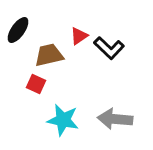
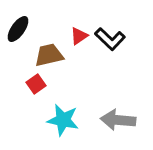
black ellipse: moved 1 px up
black L-shape: moved 1 px right, 9 px up
red square: rotated 30 degrees clockwise
gray arrow: moved 3 px right, 1 px down
